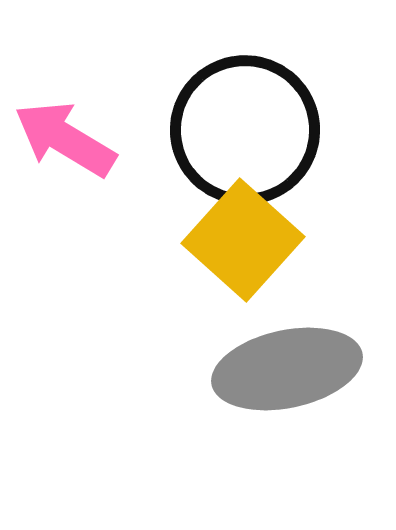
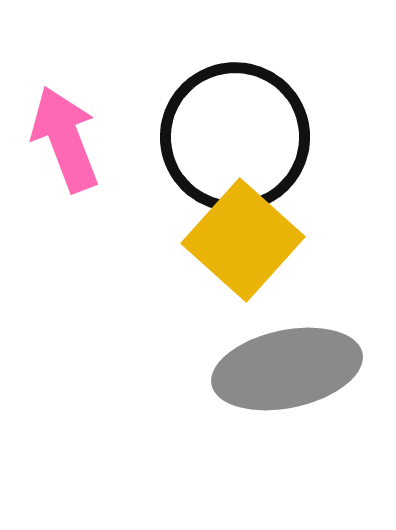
black circle: moved 10 px left, 7 px down
pink arrow: rotated 38 degrees clockwise
